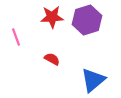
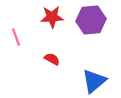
purple hexagon: moved 4 px right; rotated 12 degrees clockwise
blue triangle: moved 1 px right, 1 px down
